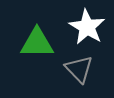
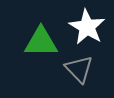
green triangle: moved 4 px right, 1 px up
